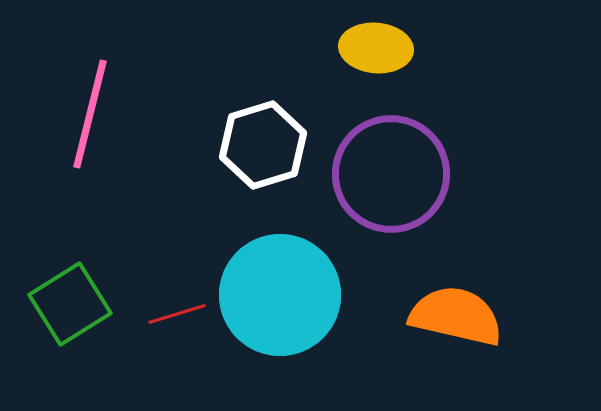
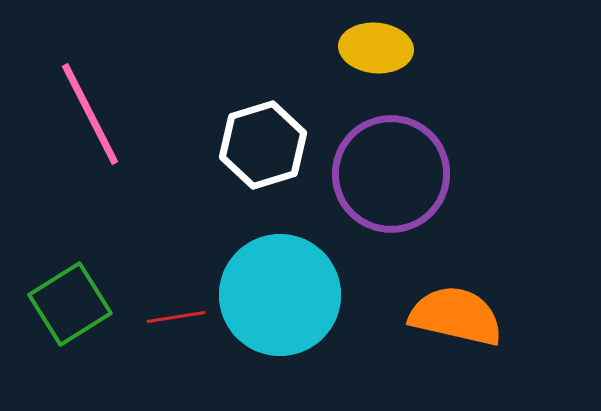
pink line: rotated 41 degrees counterclockwise
red line: moved 1 px left, 3 px down; rotated 8 degrees clockwise
